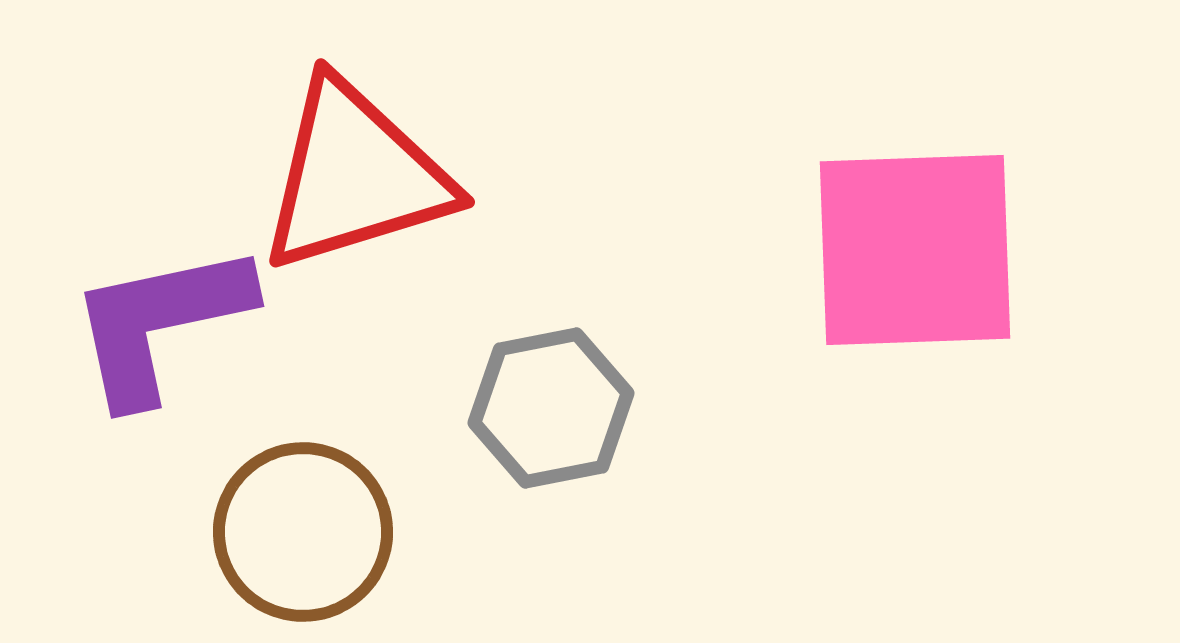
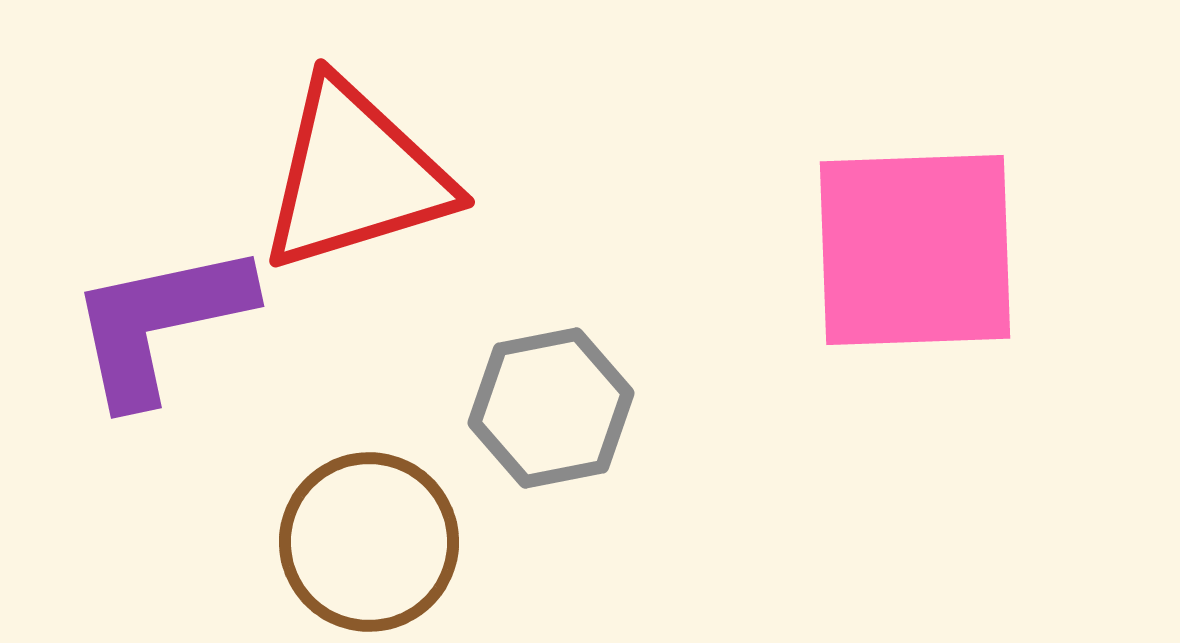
brown circle: moved 66 px right, 10 px down
